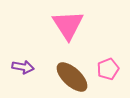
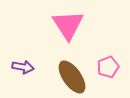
pink pentagon: moved 2 px up
brown ellipse: rotated 12 degrees clockwise
